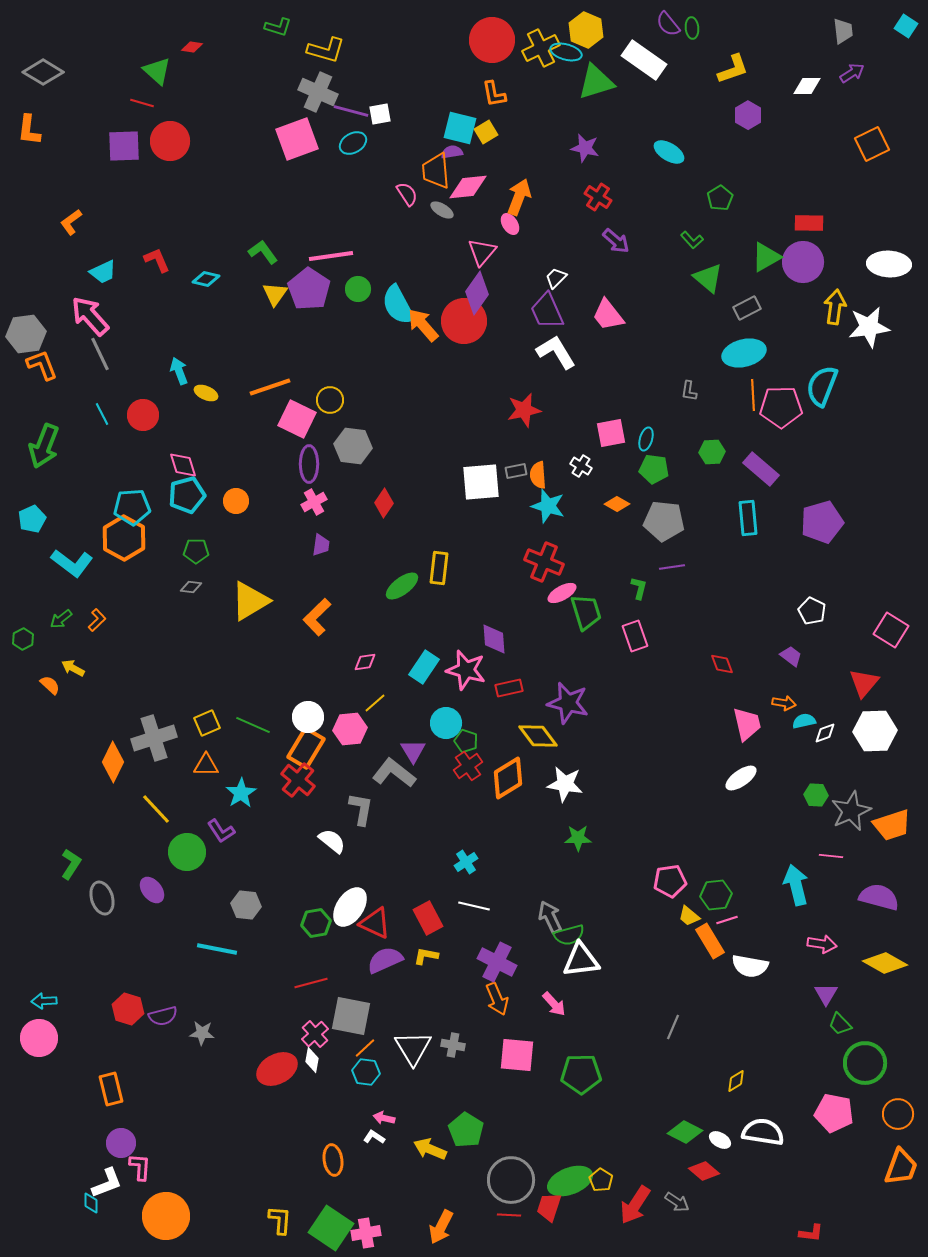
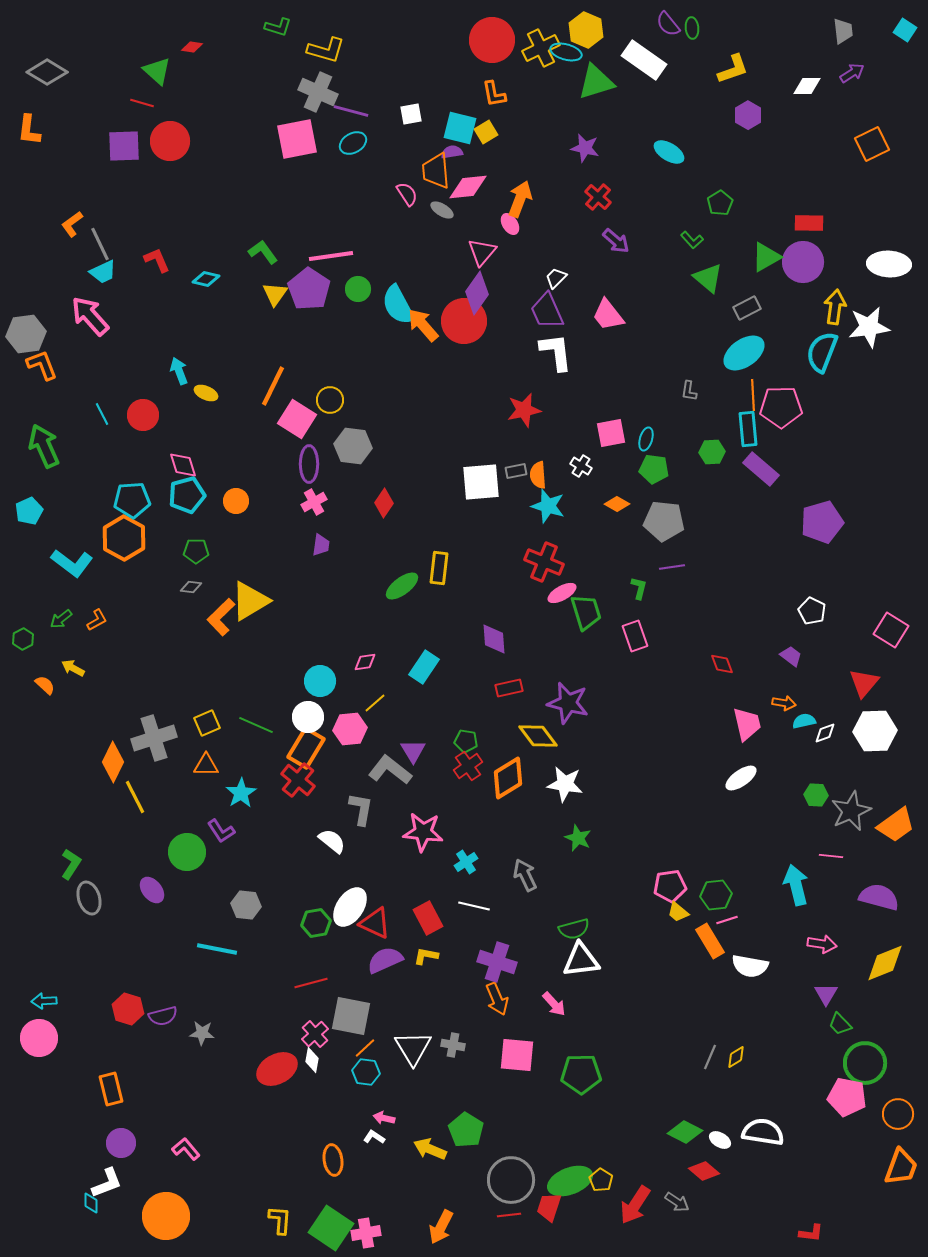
cyan square at (906, 26): moved 1 px left, 4 px down
gray diamond at (43, 72): moved 4 px right
white square at (380, 114): moved 31 px right
pink square at (297, 139): rotated 9 degrees clockwise
orange arrow at (519, 197): moved 1 px right, 2 px down
red cross at (598, 197): rotated 8 degrees clockwise
green pentagon at (720, 198): moved 5 px down
orange L-shape at (71, 222): moved 1 px right, 2 px down
white L-shape at (556, 352): rotated 24 degrees clockwise
cyan ellipse at (744, 353): rotated 21 degrees counterclockwise
gray line at (100, 354): moved 110 px up
cyan semicircle at (822, 386): moved 34 px up
orange line at (270, 387): moved 3 px right, 1 px up; rotated 45 degrees counterclockwise
pink square at (297, 419): rotated 6 degrees clockwise
green arrow at (44, 446): rotated 135 degrees clockwise
cyan pentagon at (132, 507): moved 7 px up
cyan rectangle at (748, 518): moved 89 px up
cyan pentagon at (32, 519): moved 3 px left, 8 px up
orange L-shape at (317, 617): moved 96 px left
orange L-shape at (97, 620): rotated 15 degrees clockwise
pink star at (466, 670): moved 43 px left, 162 px down; rotated 9 degrees counterclockwise
orange semicircle at (50, 685): moved 5 px left
cyan circle at (446, 723): moved 126 px left, 42 px up
green line at (253, 725): moved 3 px right
green pentagon at (466, 741): rotated 10 degrees counterclockwise
gray L-shape at (394, 773): moved 4 px left, 3 px up
yellow line at (156, 809): moved 21 px left, 12 px up; rotated 16 degrees clockwise
orange trapezoid at (892, 825): moved 4 px right; rotated 18 degrees counterclockwise
green star at (578, 838): rotated 24 degrees clockwise
pink pentagon at (670, 881): moved 5 px down
gray ellipse at (102, 898): moved 13 px left
yellow trapezoid at (689, 916): moved 11 px left, 4 px up
gray arrow at (550, 917): moved 25 px left, 42 px up
green semicircle at (569, 935): moved 5 px right, 6 px up
purple cross at (497, 962): rotated 9 degrees counterclockwise
yellow diamond at (885, 963): rotated 51 degrees counterclockwise
gray line at (673, 1027): moved 37 px right, 30 px down
yellow diamond at (736, 1081): moved 24 px up
pink pentagon at (834, 1113): moved 13 px right, 16 px up
pink L-shape at (140, 1167): moved 46 px right, 18 px up; rotated 44 degrees counterclockwise
red line at (509, 1215): rotated 10 degrees counterclockwise
